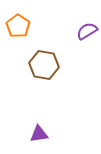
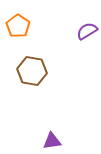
brown hexagon: moved 12 px left, 6 px down
purple triangle: moved 13 px right, 7 px down
